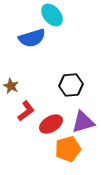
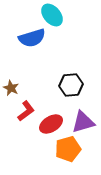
brown star: moved 2 px down
